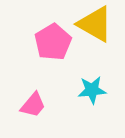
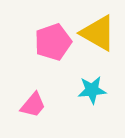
yellow triangle: moved 3 px right, 9 px down
pink pentagon: rotated 12 degrees clockwise
